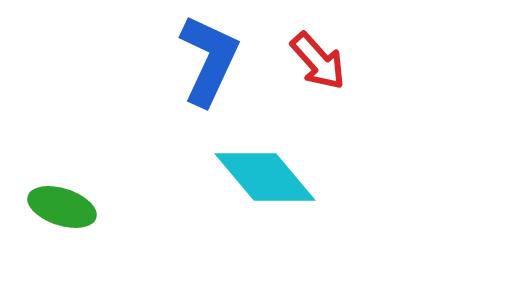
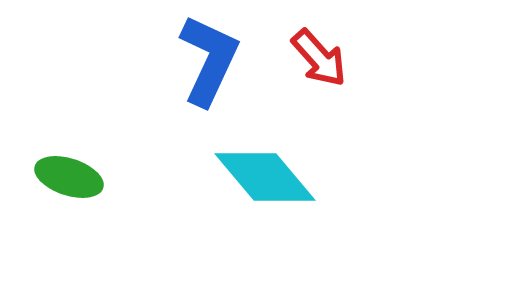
red arrow: moved 1 px right, 3 px up
green ellipse: moved 7 px right, 30 px up
